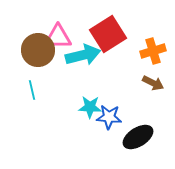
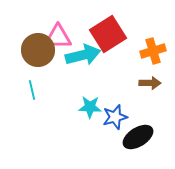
brown arrow: moved 3 px left; rotated 25 degrees counterclockwise
blue star: moved 6 px right; rotated 20 degrees counterclockwise
